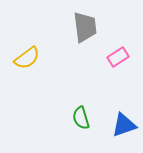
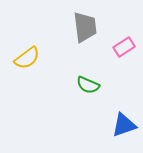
pink rectangle: moved 6 px right, 10 px up
green semicircle: moved 7 px right, 33 px up; rotated 50 degrees counterclockwise
